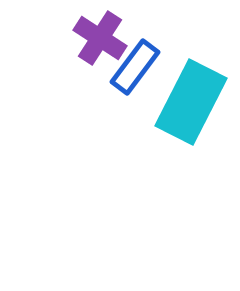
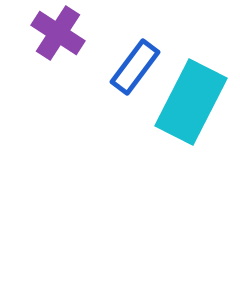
purple cross: moved 42 px left, 5 px up
